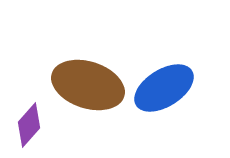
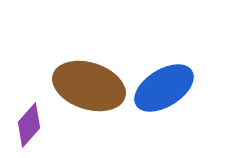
brown ellipse: moved 1 px right, 1 px down
